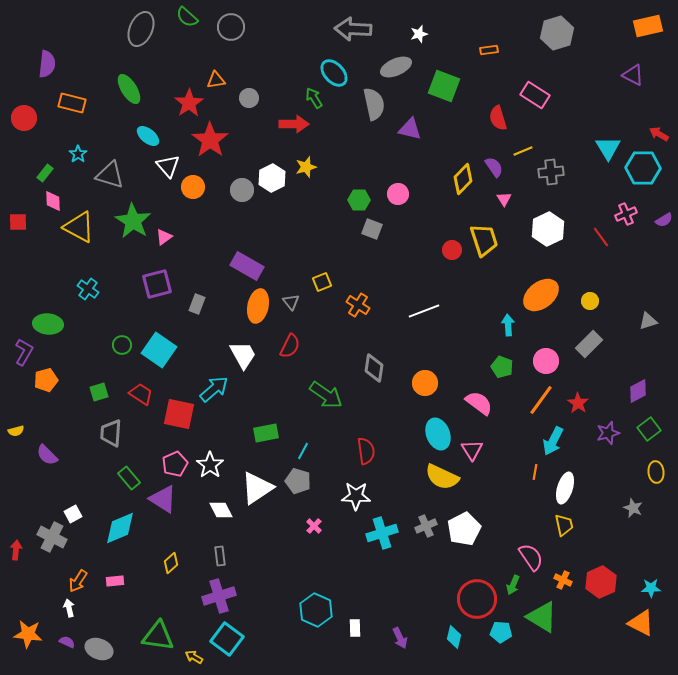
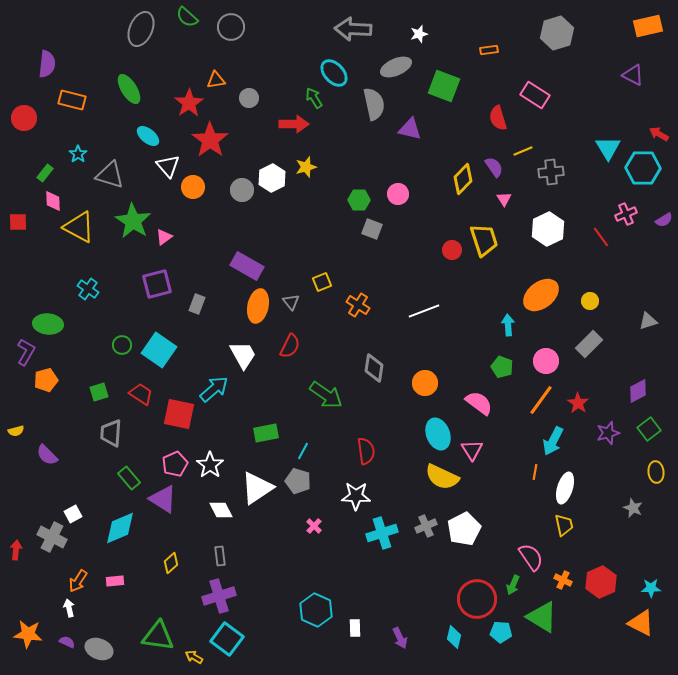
orange rectangle at (72, 103): moved 3 px up
purple L-shape at (24, 352): moved 2 px right
